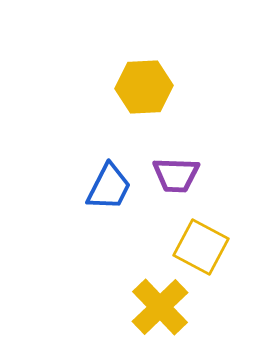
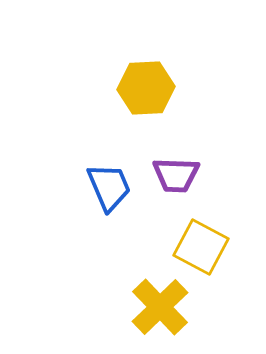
yellow hexagon: moved 2 px right, 1 px down
blue trapezoid: rotated 50 degrees counterclockwise
